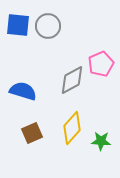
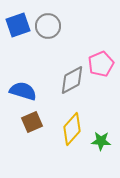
blue square: rotated 25 degrees counterclockwise
yellow diamond: moved 1 px down
brown square: moved 11 px up
